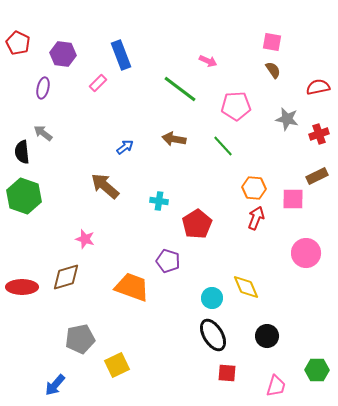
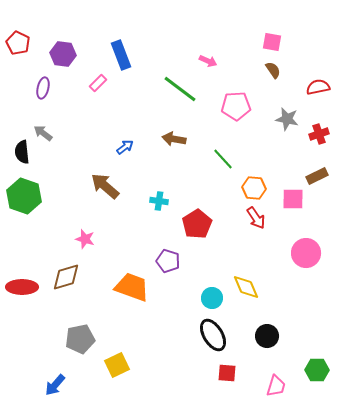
green line at (223, 146): moved 13 px down
red arrow at (256, 218): rotated 125 degrees clockwise
